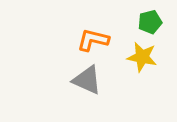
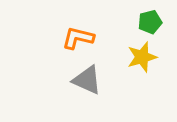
orange L-shape: moved 15 px left, 2 px up
yellow star: rotated 28 degrees counterclockwise
